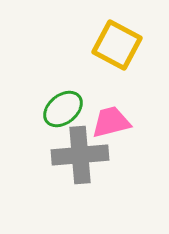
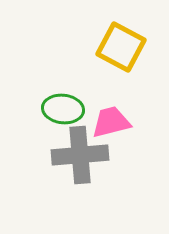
yellow square: moved 4 px right, 2 px down
green ellipse: rotated 45 degrees clockwise
